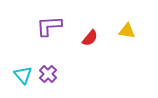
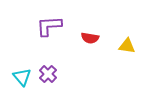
yellow triangle: moved 15 px down
red semicircle: rotated 60 degrees clockwise
cyan triangle: moved 1 px left, 2 px down
